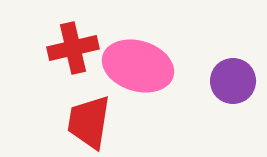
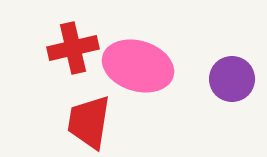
purple circle: moved 1 px left, 2 px up
